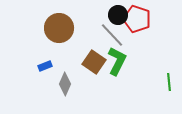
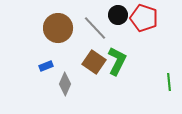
red pentagon: moved 7 px right, 1 px up
brown circle: moved 1 px left
gray line: moved 17 px left, 7 px up
blue rectangle: moved 1 px right
